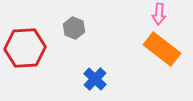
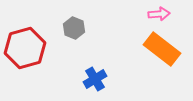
pink arrow: rotated 100 degrees counterclockwise
red hexagon: rotated 12 degrees counterclockwise
blue cross: rotated 15 degrees clockwise
